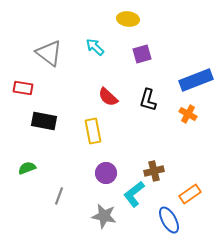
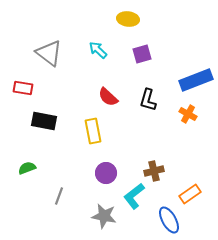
cyan arrow: moved 3 px right, 3 px down
cyan L-shape: moved 2 px down
